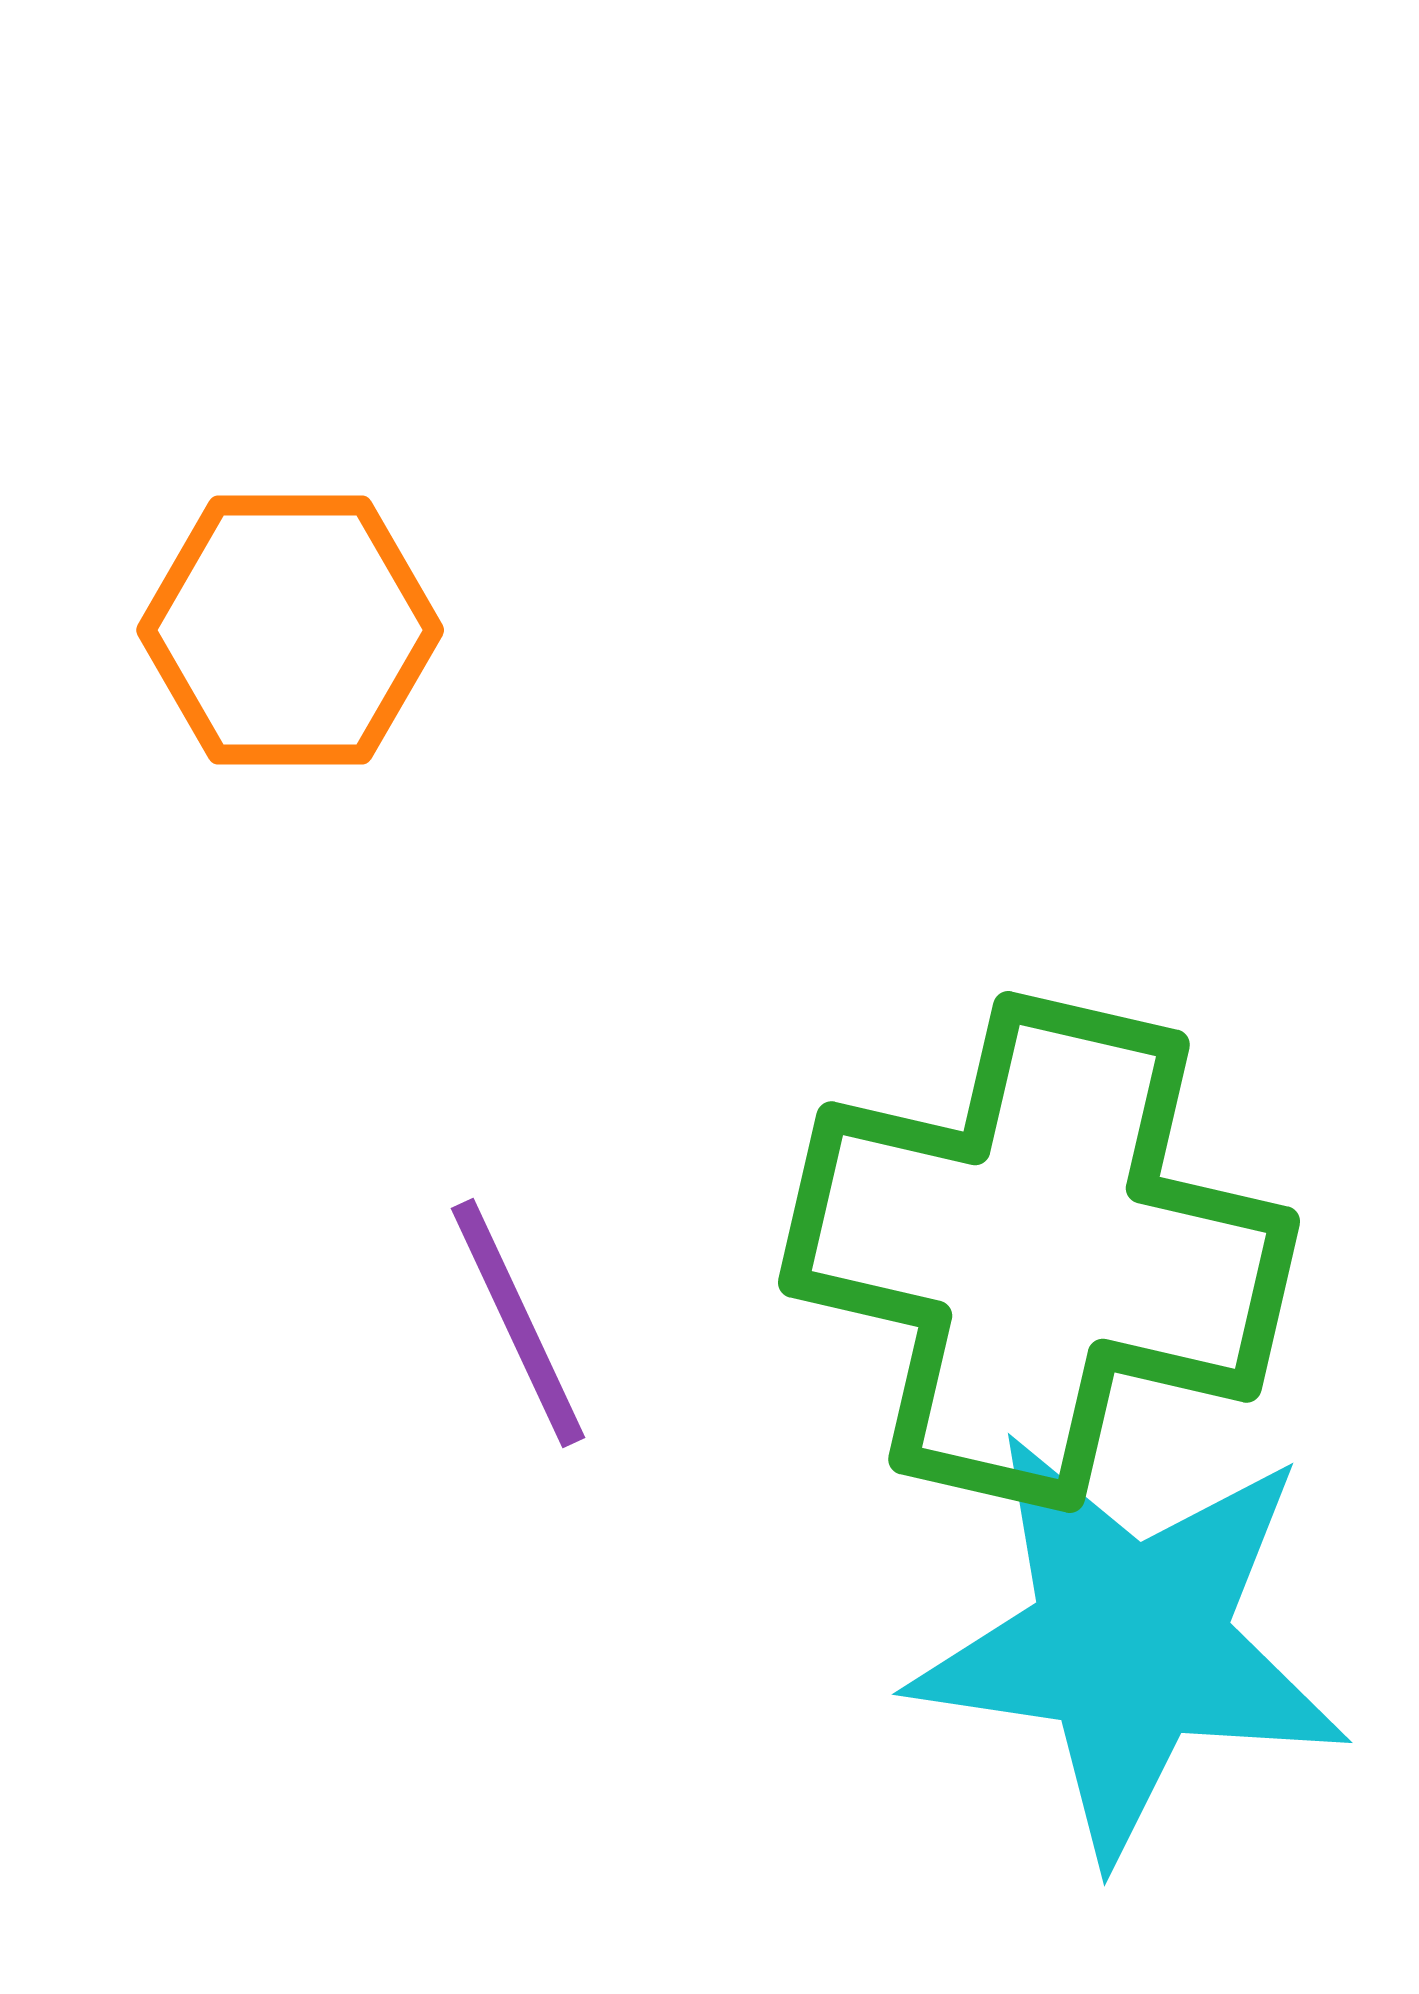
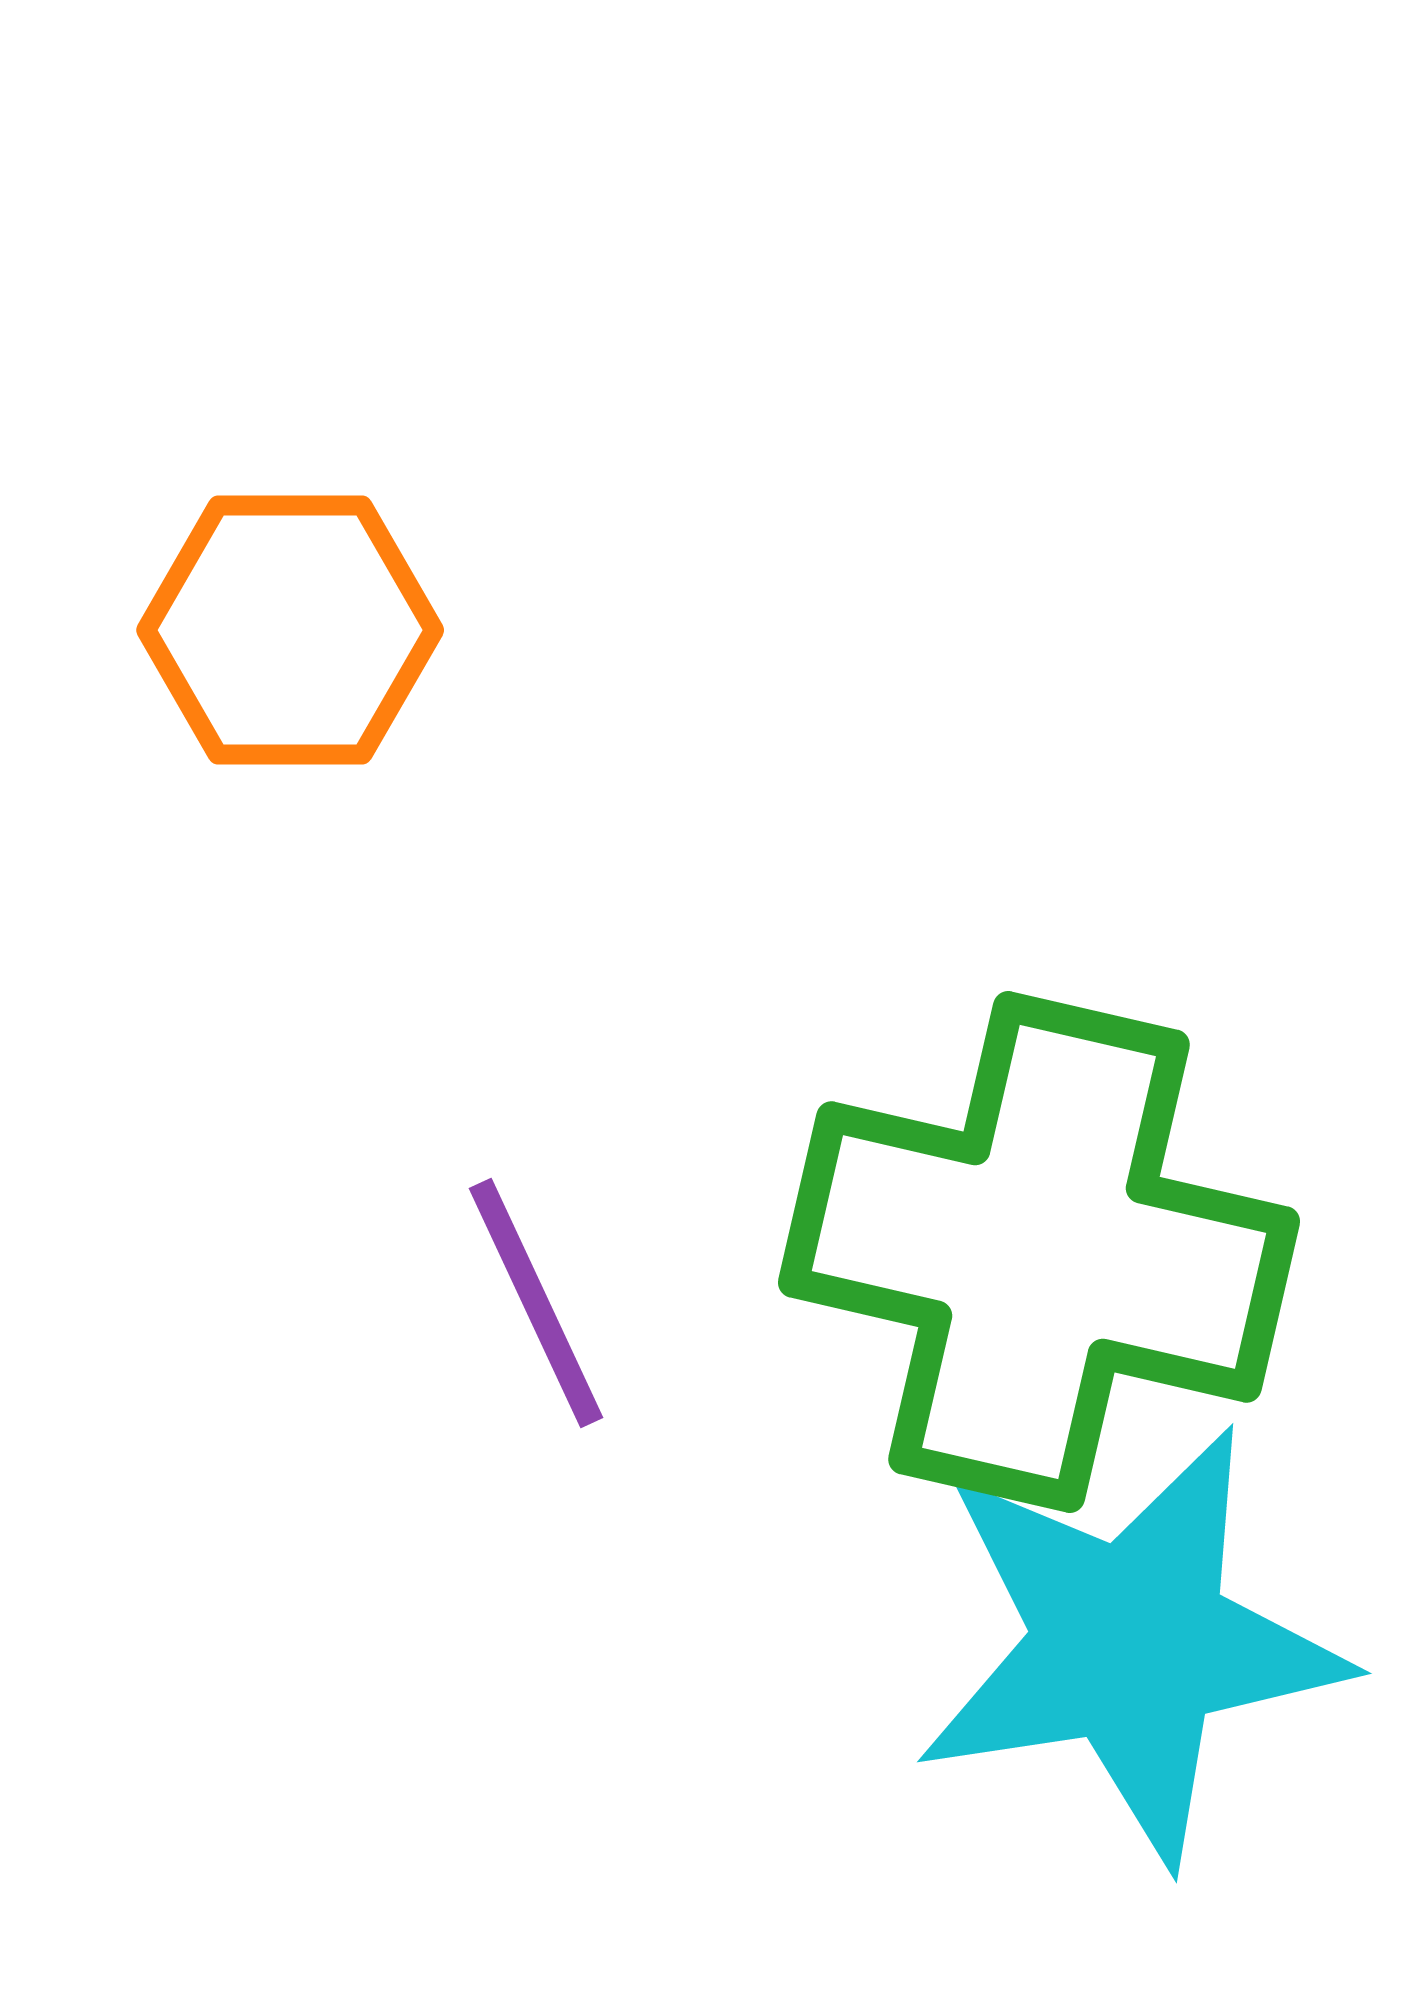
purple line: moved 18 px right, 20 px up
cyan star: rotated 17 degrees counterclockwise
